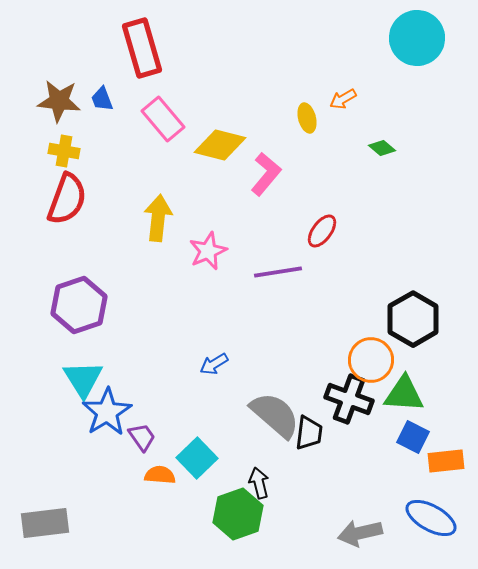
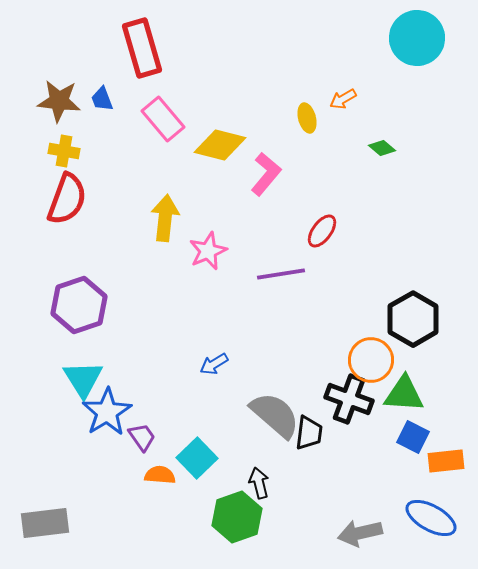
yellow arrow: moved 7 px right
purple line: moved 3 px right, 2 px down
green hexagon: moved 1 px left, 3 px down
